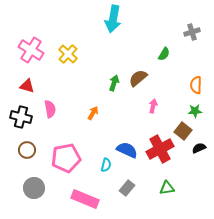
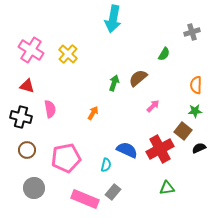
pink arrow: rotated 32 degrees clockwise
gray rectangle: moved 14 px left, 4 px down
